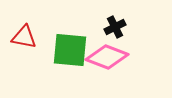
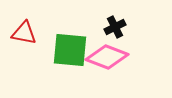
red triangle: moved 4 px up
